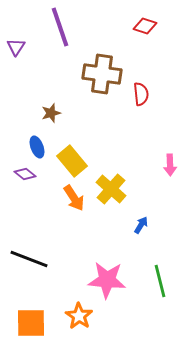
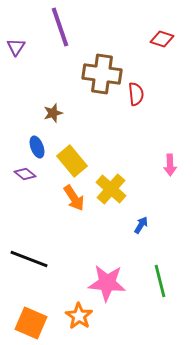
red diamond: moved 17 px right, 13 px down
red semicircle: moved 5 px left
brown star: moved 2 px right
pink star: moved 3 px down
orange square: rotated 24 degrees clockwise
